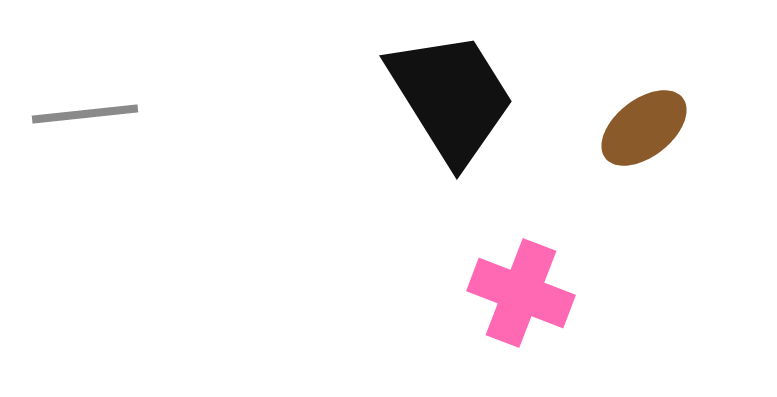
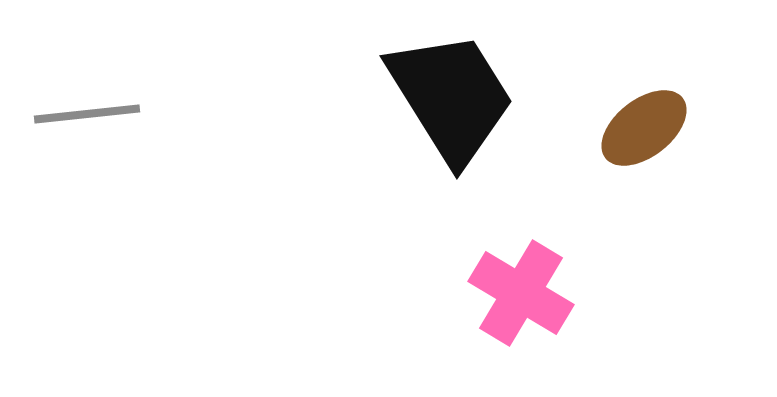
gray line: moved 2 px right
pink cross: rotated 10 degrees clockwise
